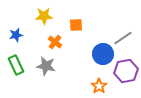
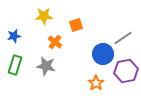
orange square: rotated 16 degrees counterclockwise
blue star: moved 2 px left, 1 px down
green rectangle: moved 1 px left; rotated 42 degrees clockwise
orange star: moved 3 px left, 3 px up
